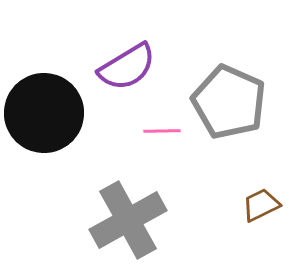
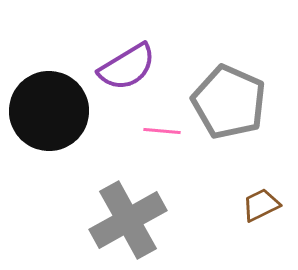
black circle: moved 5 px right, 2 px up
pink line: rotated 6 degrees clockwise
